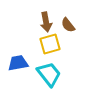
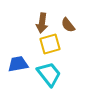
brown arrow: moved 4 px left, 1 px down; rotated 18 degrees clockwise
blue trapezoid: moved 1 px down
